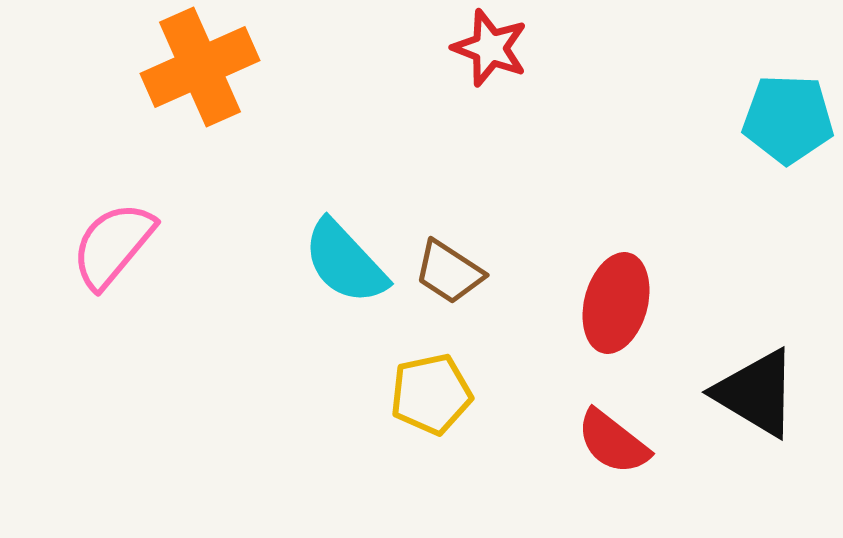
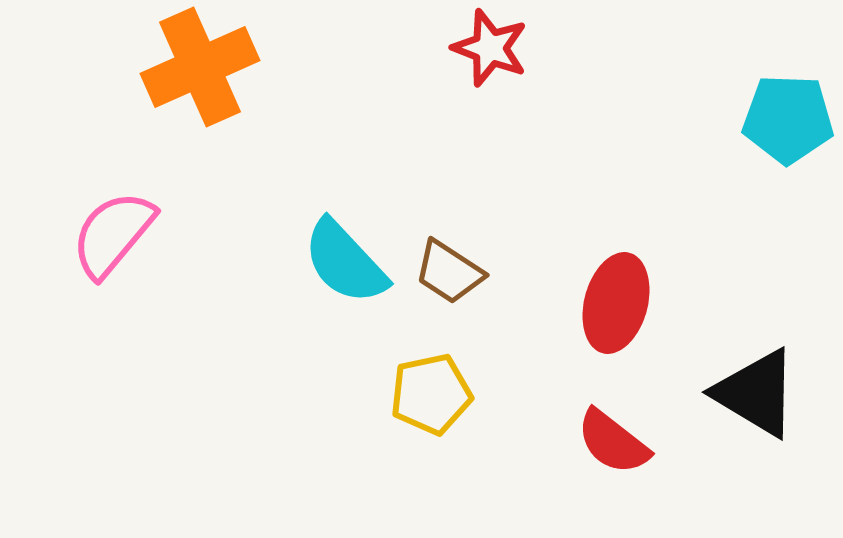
pink semicircle: moved 11 px up
